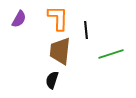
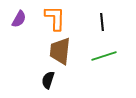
orange L-shape: moved 3 px left
black line: moved 16 px right, 8 px up
green line: moved 7 px left, 2 px down
black semicircle: moved 4 px left
